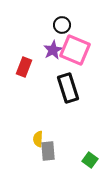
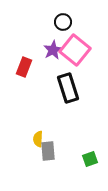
black circle: moved 1 px right, 3 px up
pink square: rotated 16 degrees clockwise
green square: moved 1 px up; rotated 35 degrees clockwise
